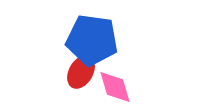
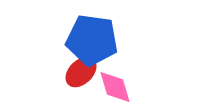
red ellipse: rotated 16 degrees clockwise
